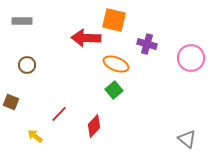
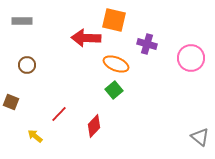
gray triangle: moved 13 px right, 2 px up
